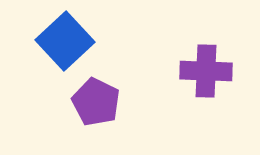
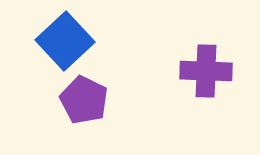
purple pentagon: moved 12 px left, 2 px up
